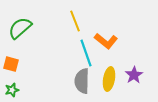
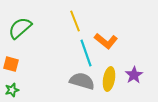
gray semicircle: rotated 105 degrees clockwise
